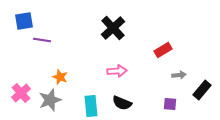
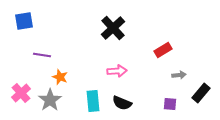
purple line: moved 15 px down
black rectangle: moved 1 px left, 3 px down
gray star: rotated 15 degrees counterclockwise
cyan rectangle: moved 2 px right, 5 px up
